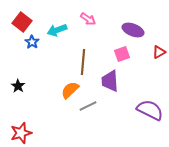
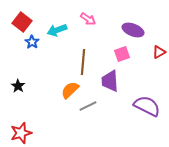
purple semicircle: moved 3 px left, 4 px up
